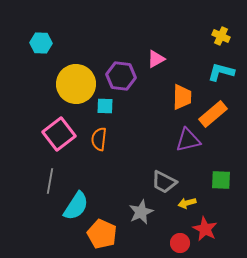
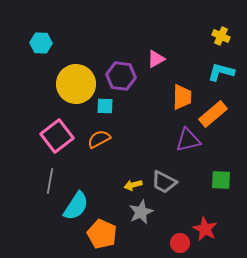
pink square: moved 2 px left, 2 px down
orange semicircle: rotated 55 degrees clockwise
yellow arrow: moved 54 px left, 18 px up
